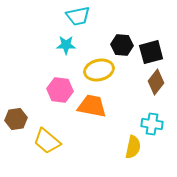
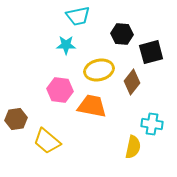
black hexagon: moved 11 px up
brown diamond: moved 24 px left
